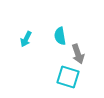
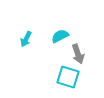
cyan semicircle: rotated 72 degrees clockwise
